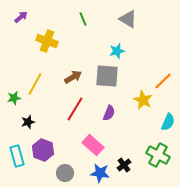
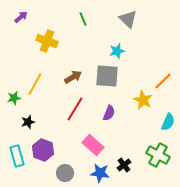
gray triangle: rotated 12 degrees clockwise
